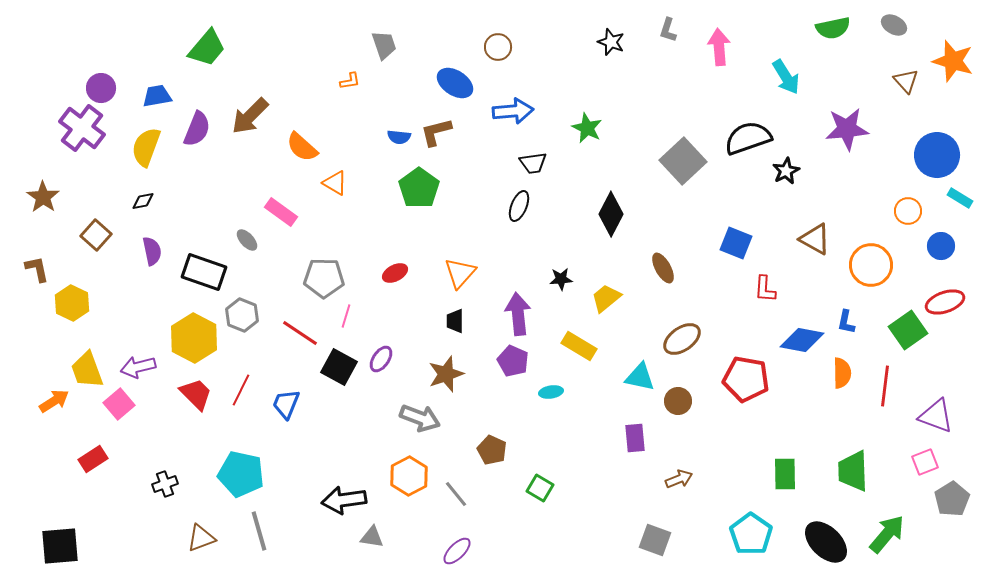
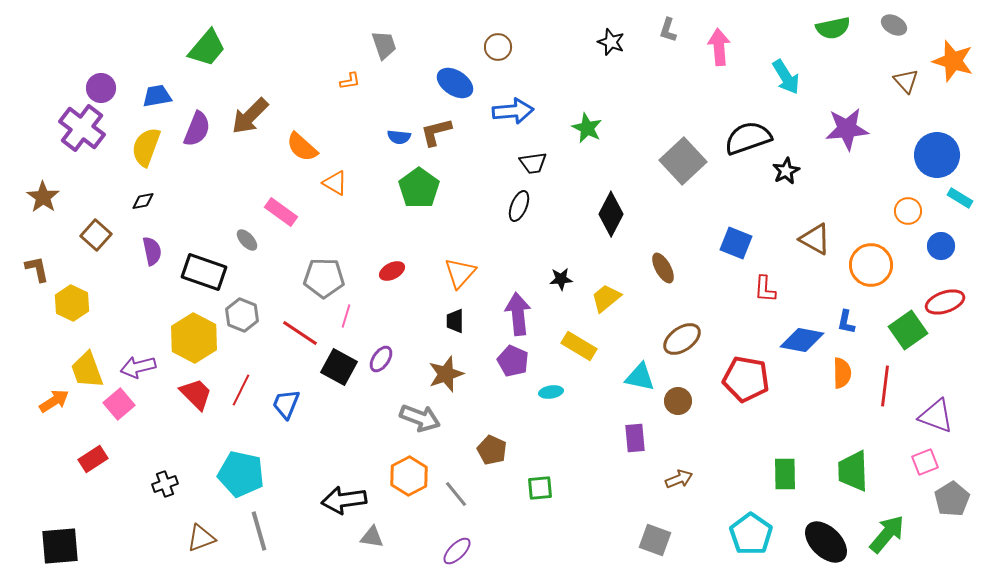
red ellipse at (395, 273): moved 3 px left, 2 px up
green square at (540, 488): rotated 36 degrees counterclockwise
